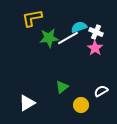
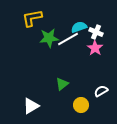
white line: moved 1 px down
green triangle: moved 3 px up
white triangle: moved 4 px right, 3 px down
